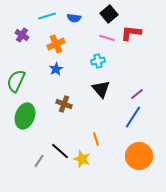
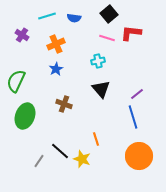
blue line: rotated 50 degrees counterclockwise
